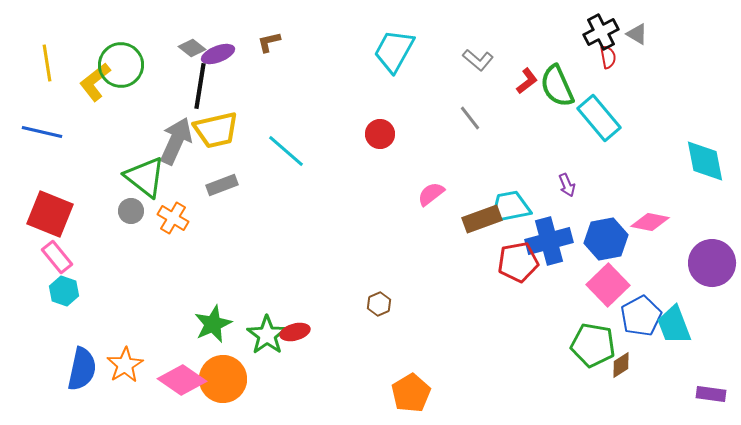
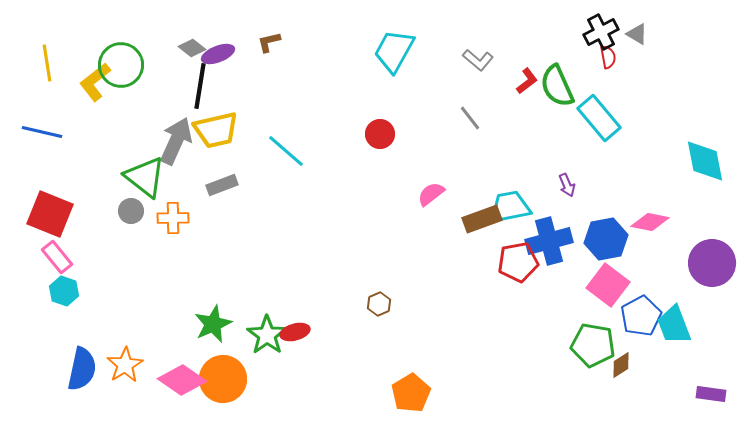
orange cross at (173, 218): rotated 32 degrees counterclockwise
pink square at (608, 285): rotated 9 degrees counterclockwise
